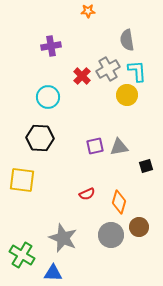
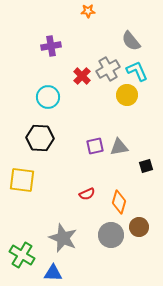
gray semicircle: moved 4 px right, 1 px down; rotated 30 degrees counterclockwise
cyan L-shape: rotated 20 degrees counterclockwise
